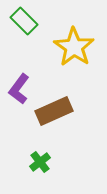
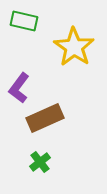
green rectangle: rotated 32 degrees counterclockwise
purple L-shape: moved 1 px up
brown rectangle: moved 9 px left, 7 px down
